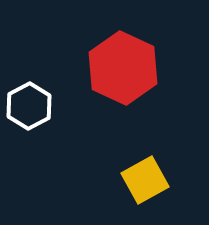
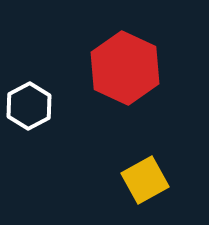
red hexagon: moved 2 px right
